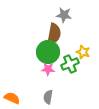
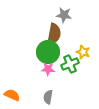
orange semicircle: moved 3 px up
